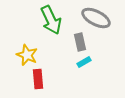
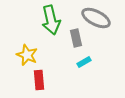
green arrow: rotated 12 degrees clockwise
gray rectangle: moved 4 px left, 4 px up
red rectangle: moved 1 px right, 1 px down
